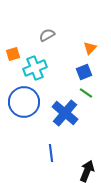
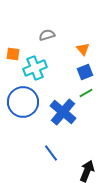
gray semicircle: rotated 14 degrees clockwise
orange triangle: moved 7 px left, 1 px down; rotated 24 degrees counterclockwise
orange square: rotated 24 degrees clockwise
blue square: moved 1 px right
green line: rotated 64 degrees counterclockwise
blue circle: moved 1 px left
blue cross: moved 2 px left, 1 px up
blue line: rotated 30 degrees counterclockwise
